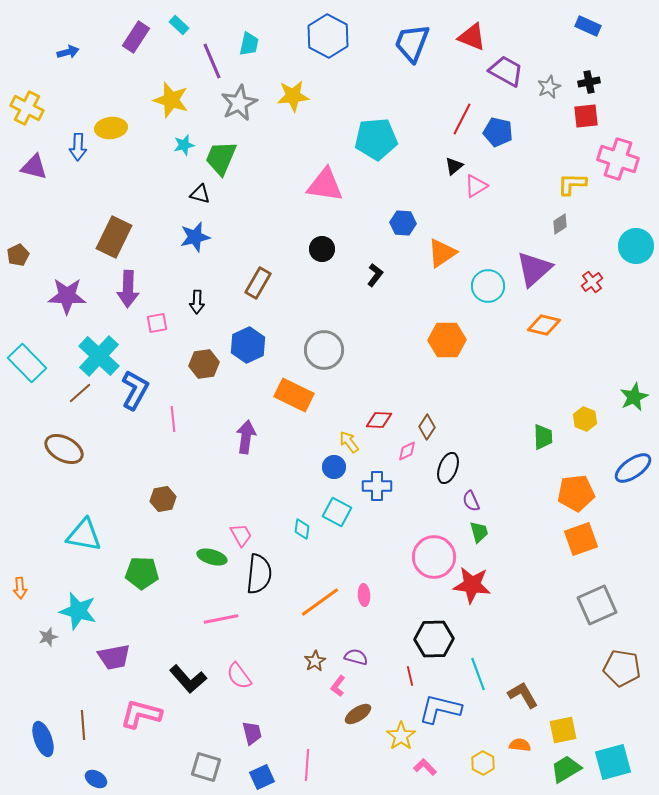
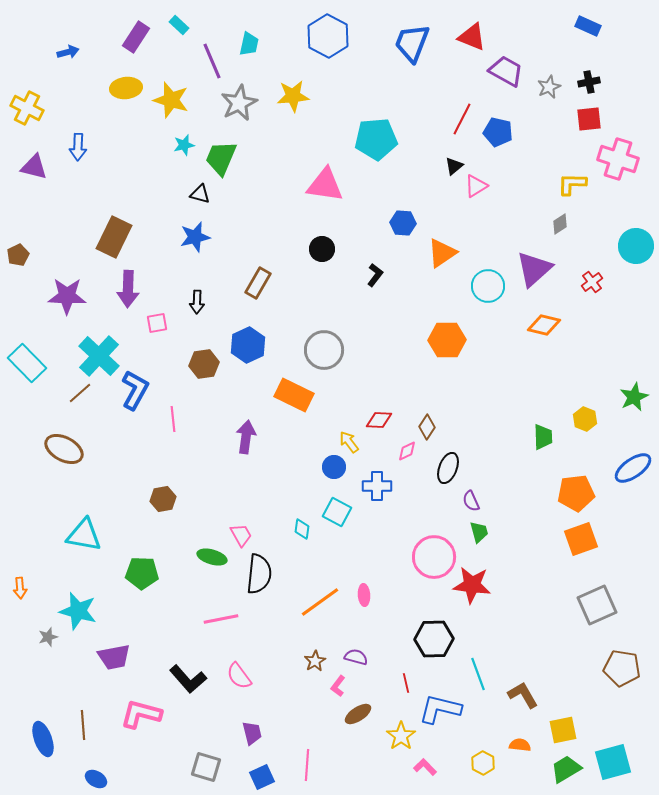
red square at (586, 116): moved 3 px right, 3 px down
yellow ellipse at (111, 128): moved 15 px right, 40 px up
red line at (410, 676): moved 4 px left, 7 px down
